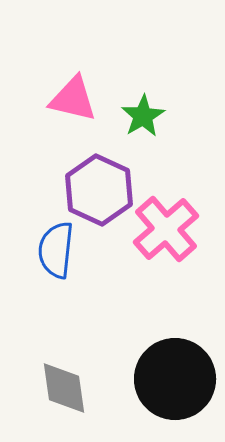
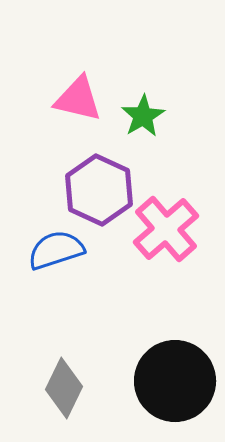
pink triangle: moved 5 px right
blue semicircle: rotated 66 degrees clockwise
black circle: moved 2 px down
gray diamond: rotated 34 degrees clockwise
